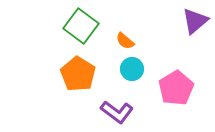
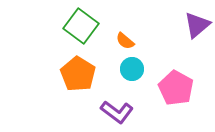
purple triangle: moved 2 px right, 4 px down
pink pentagon: rotated 12 degrees counterclockwise
